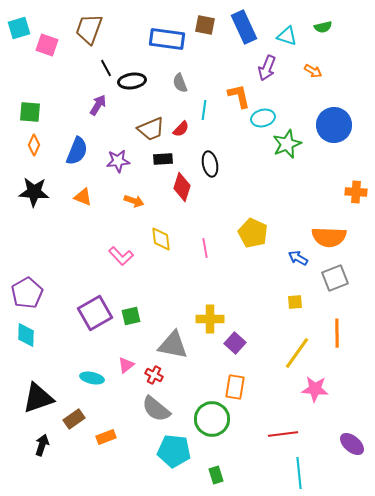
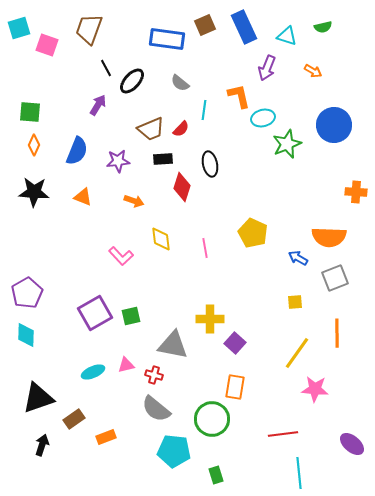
brown square at (205, 25): rotated 35 degrees counterclockwise
black ellipse at (132, 81): rotated 40 degrees counterclockwise
gray semicircle at (180, 83): rotated 30 degrees counterclockwise
pink triangle at (126, 365): rotated 24 degrees clockwise
red cross at (154, 375): rotated 12 degrees counterclockwise
cyan ellipse at (92, 378): moved 1 px right, 6 px up; rotated 35 degrees counterclockwise
